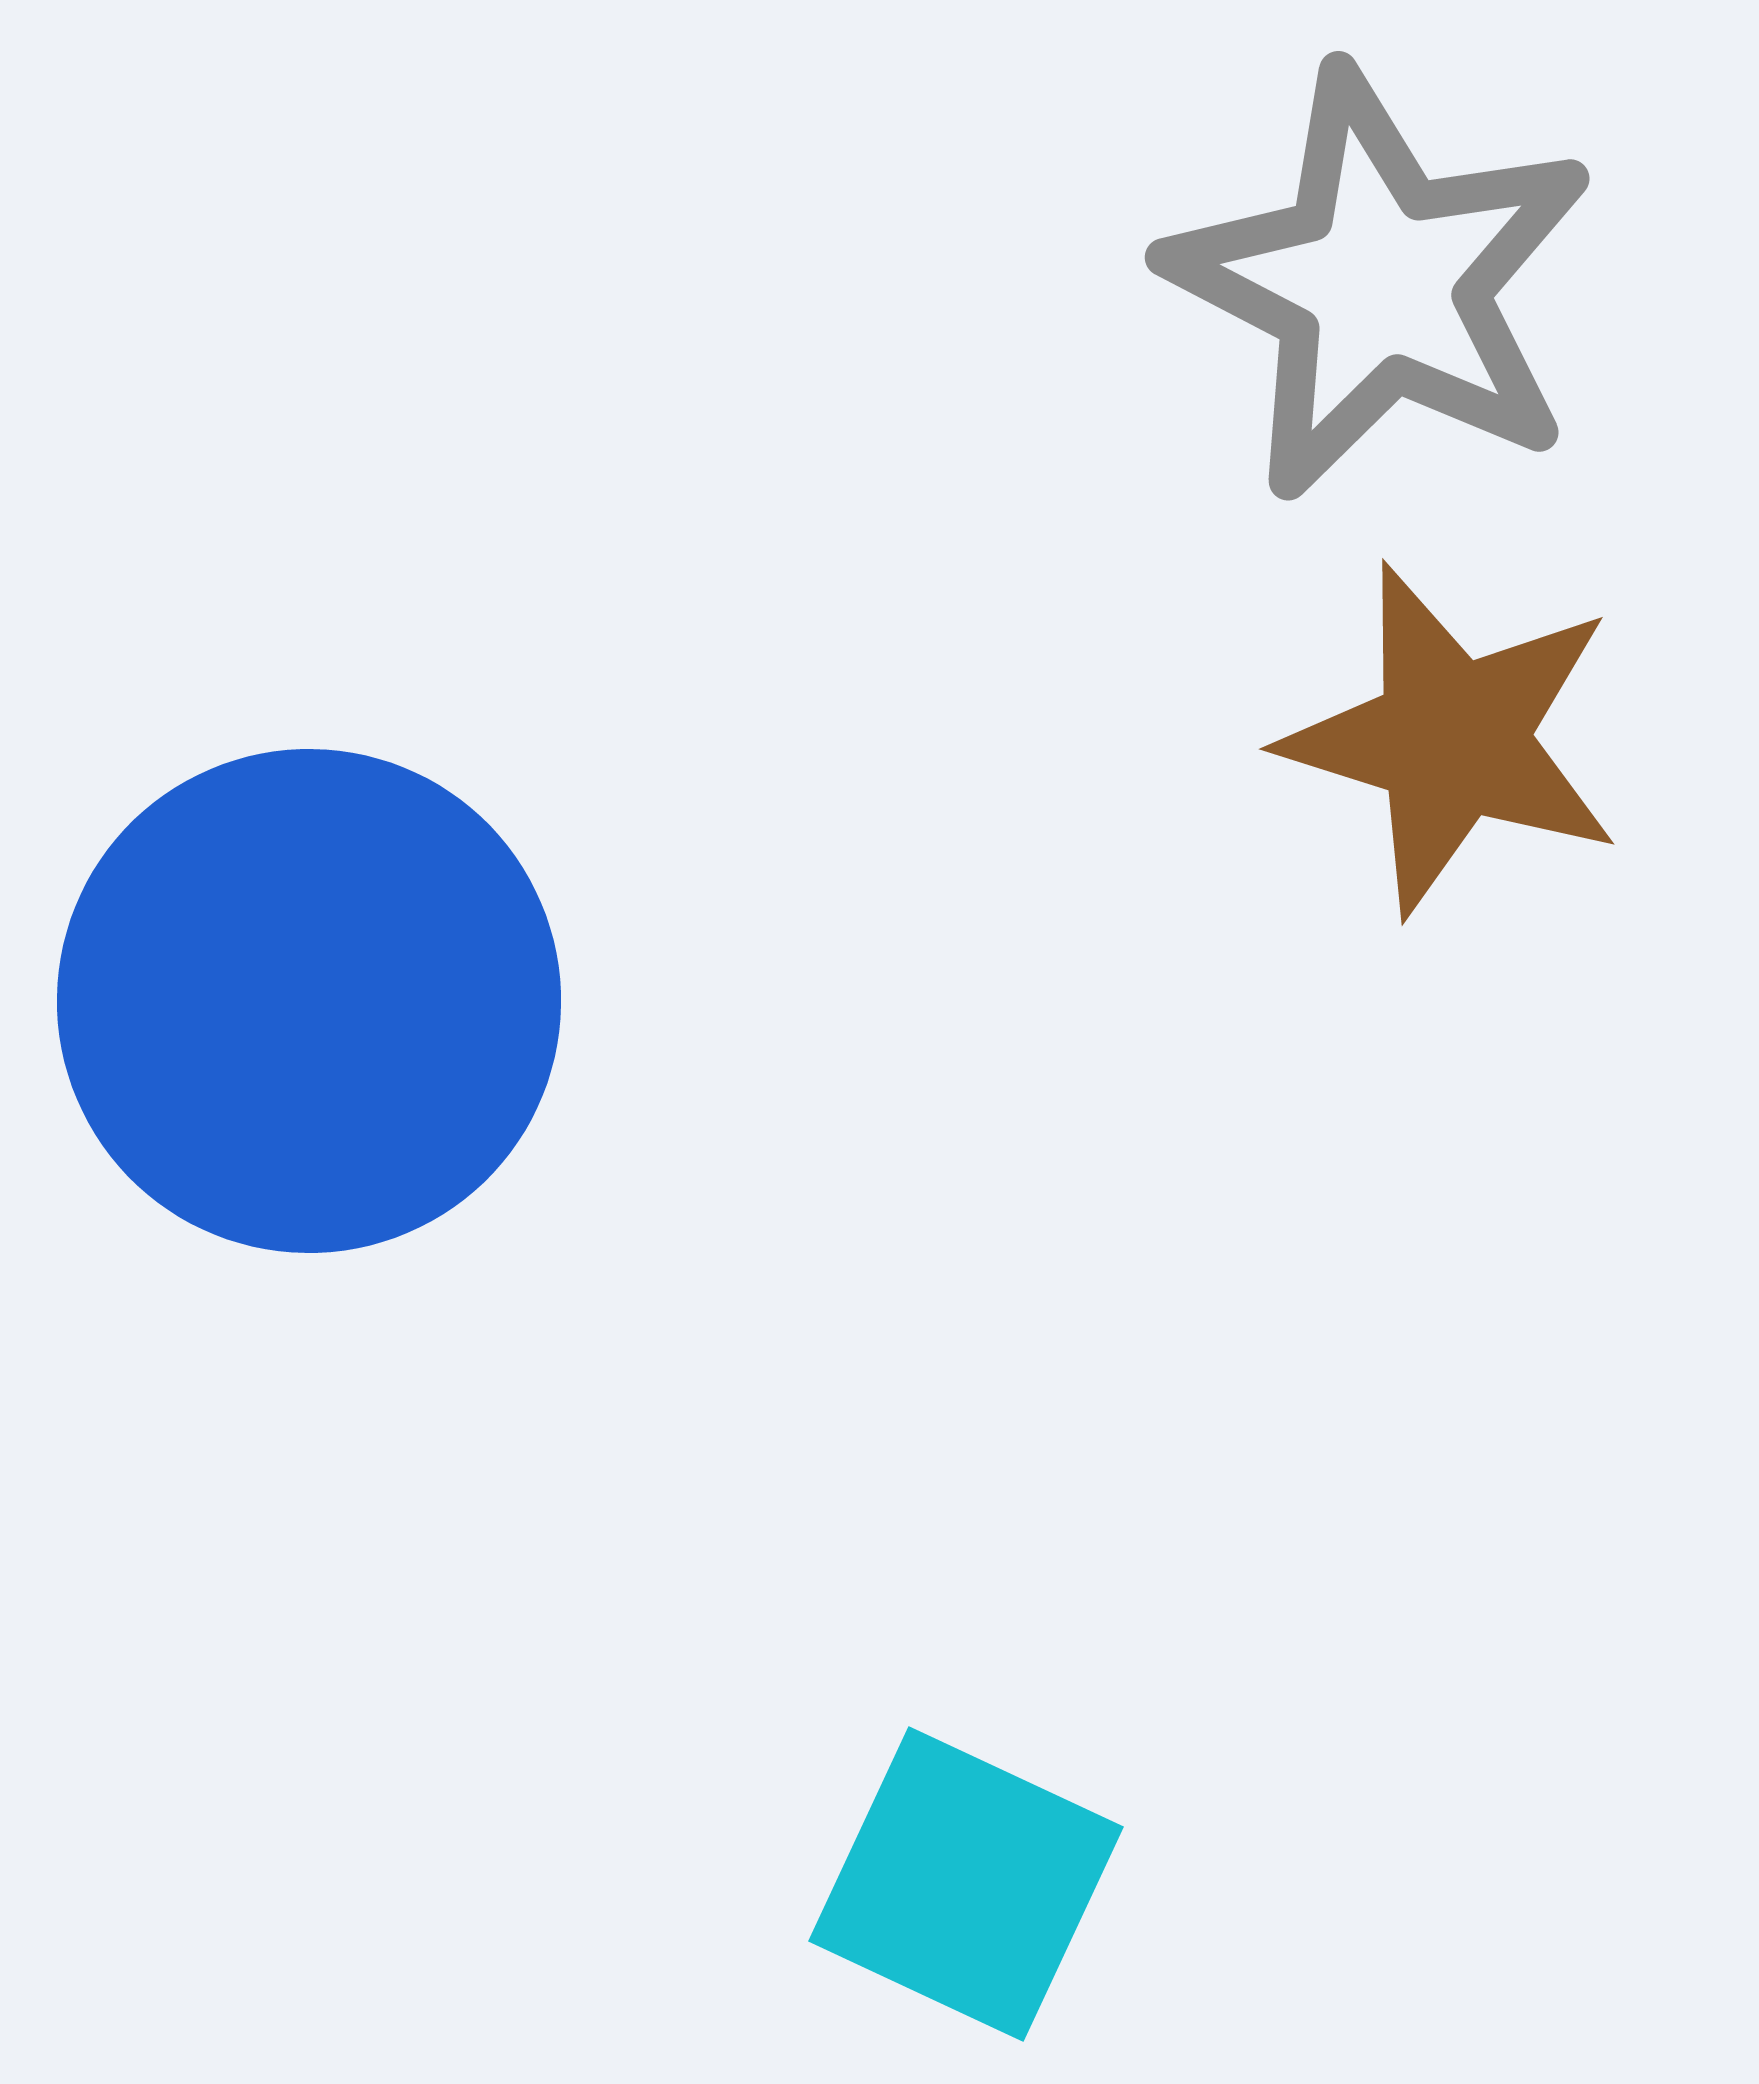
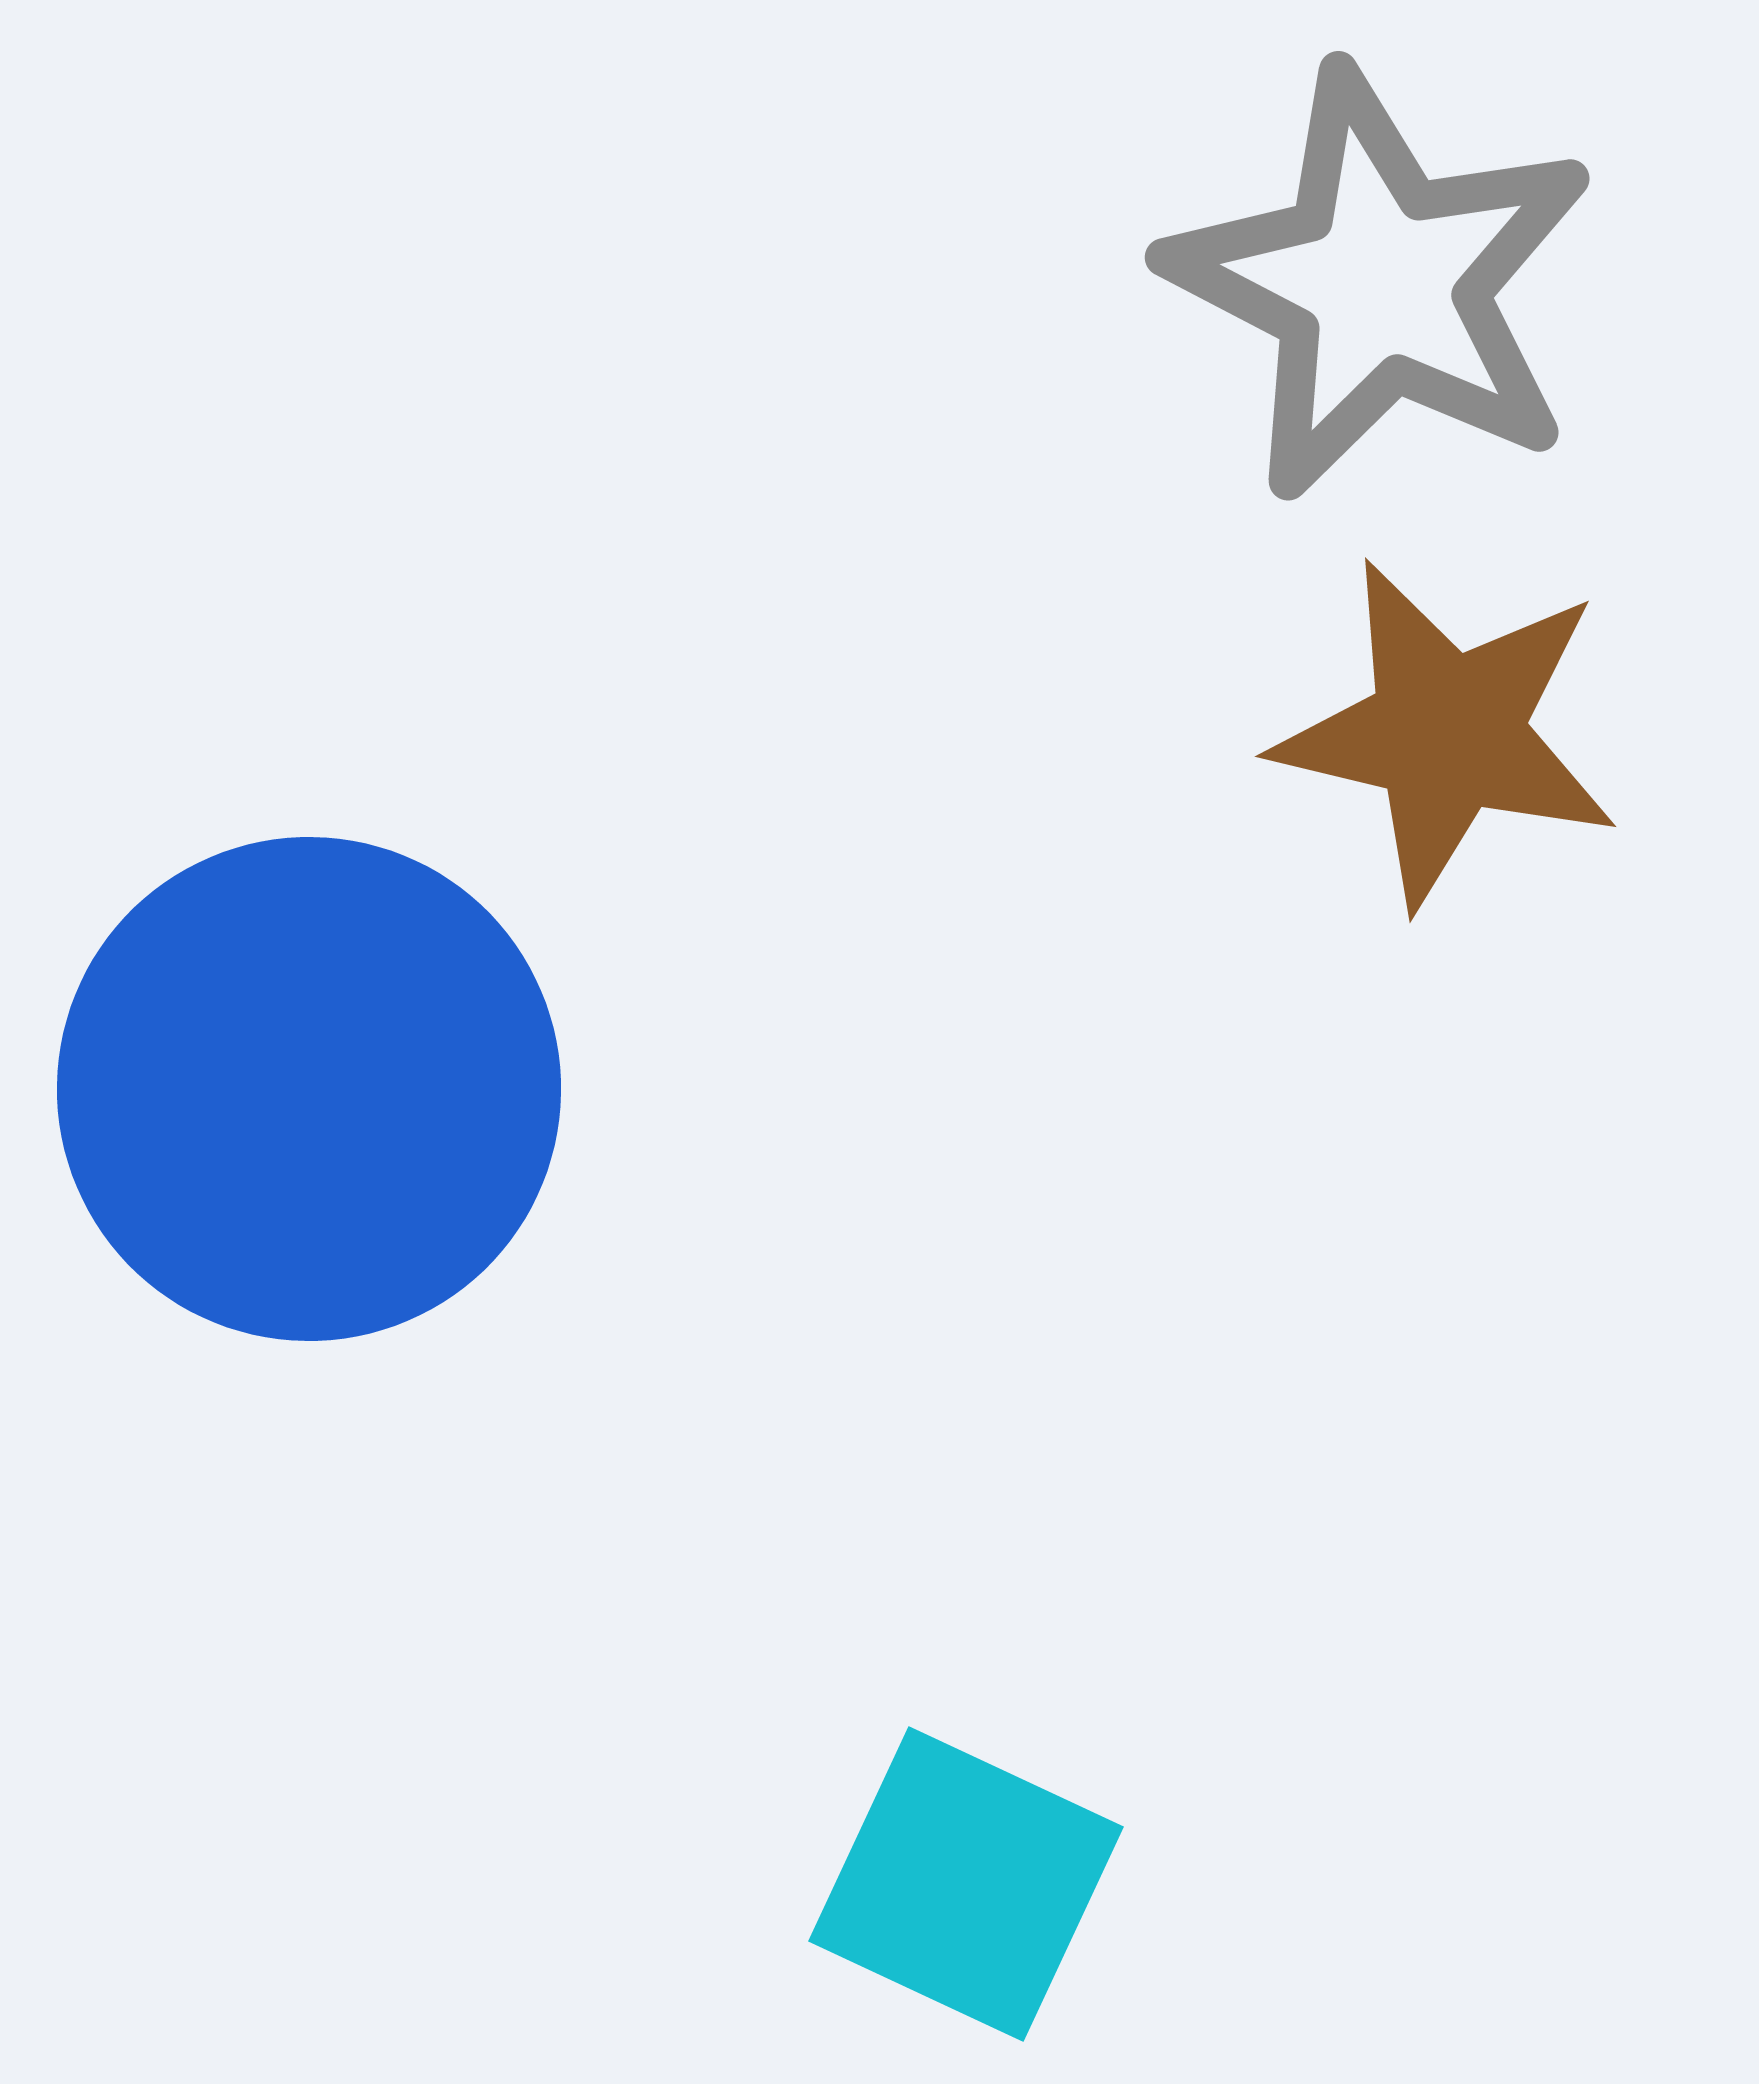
brown star: moved 5 px left, 6 px up; rotated 4 degrees counterclockwise
blue circle: moved 88 px down
